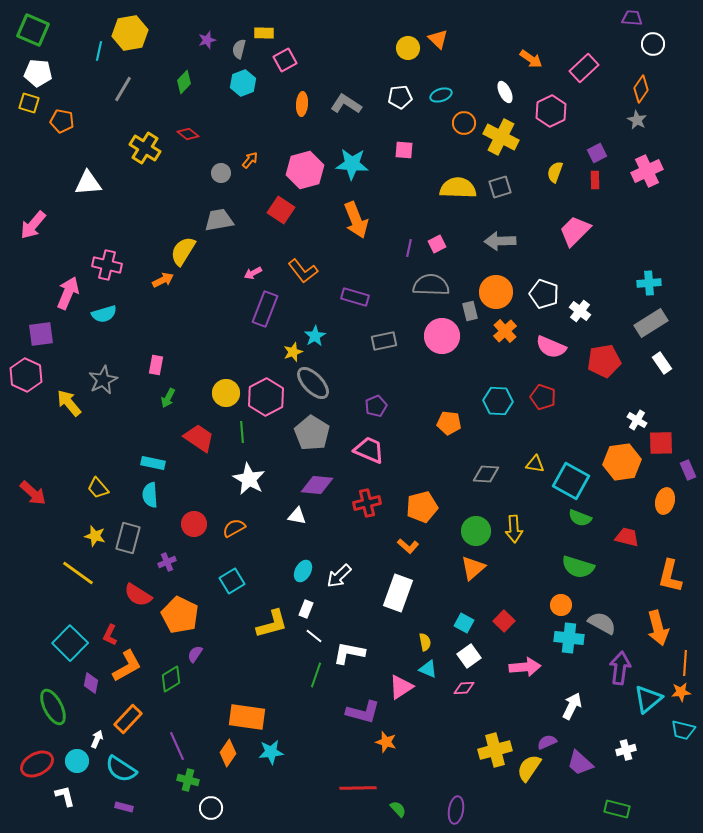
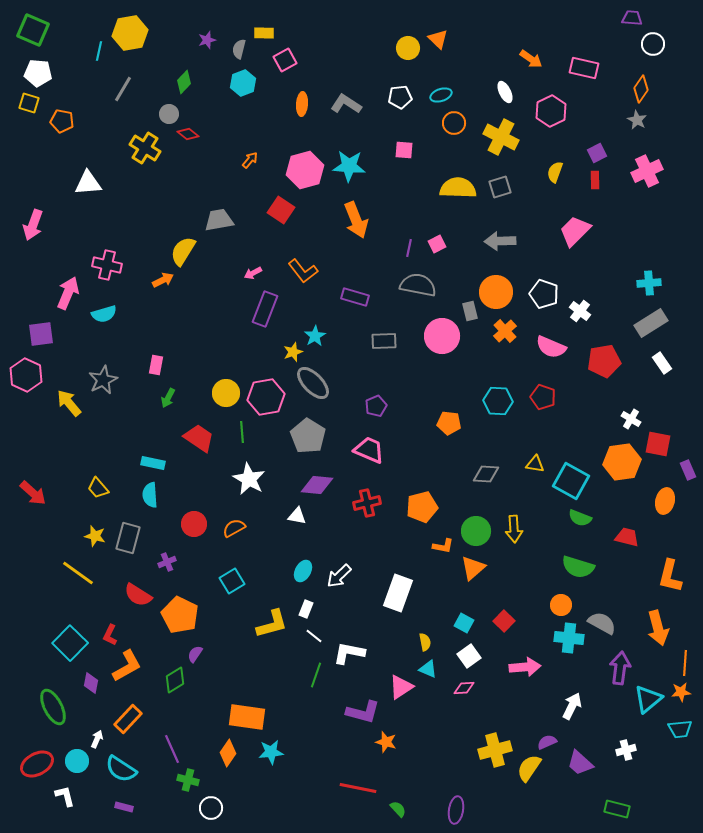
pink rectangle at (584, 68): rotated 56 degrees clockwise
orange circle at (464, 123): moved 10 px left
cyan star at (352, 164): moved 3 px left, 2 px down
gray circle at (221, 173): moved 52 px left, 59 px up
pink arrow at (33, 225): rotated 20 degrees counterclockwise
gray semicircle at (431, 285): moved 13 px left; rotated 9 degrees clockwise
gray rectangle at (384, 341): rotated 10 degrees clockwise
pink hexagon at (266, 397): rotated 18 degrees clockwise
white cross at (637, 420): moved 6 px left, 1 px up
gray pentagon at (312, 433): moved 4 px left, 3 px down
red square at (661, 443): moved 3 px left, 1 px down; rotated 12 degrees clockwise
orange L-shape at (408, 546): moved 35 px right; rotated 30 degrees counterclockwise
green diamond at (171, 679): moved 4 px right, 1 px down
cyan trapezoid at (683, 730): moved 3 px left, 1 px up; rotated 20 degrees counterclockwise
purple line at (177, 746): moved 5 px left, 3 px down
red line at (358, 788): rotated 12 degrees clockwise
